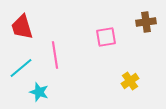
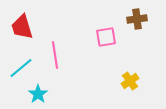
brown cross: moved 9 px left, 3 px up
cyan star: moved 1 px left, 2 px down; rotated 18 degrees clockwise
